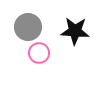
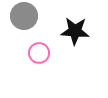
gray circle: moved 4 px left, 11 px up
